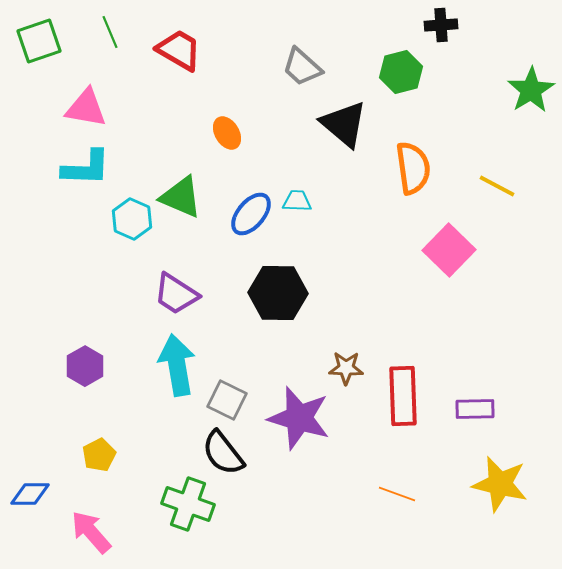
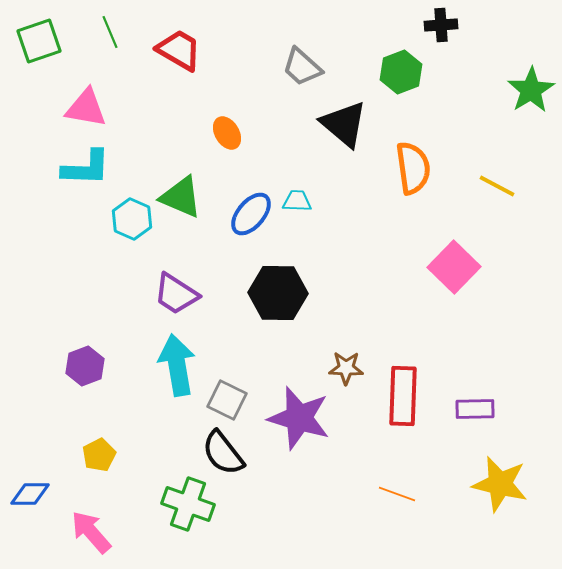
green hexagon: rotated 6 degrees counterclockwise
pink square: moved 5 px right, 17 px down
purple hexagon: rotated 9 degrees clockwise
red rectangle: rotated 4 degrees clockwise
